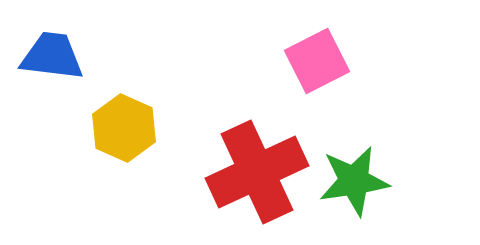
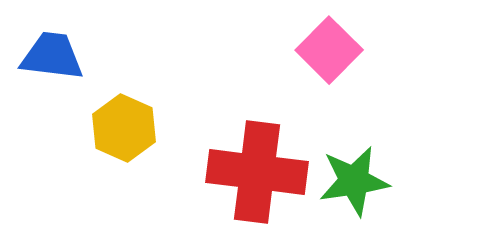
pink square: moved 12 px right, 11 px up; rotated 18 degrees counterclockwise
red cross: rotated 32 degrees clockwise
